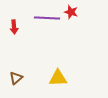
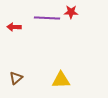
red star: rotated 16 degrees counterclockwise
red arrow: rotated 96 degrees clockwise
yellow triangle: moved 3 px right, 2 px down
